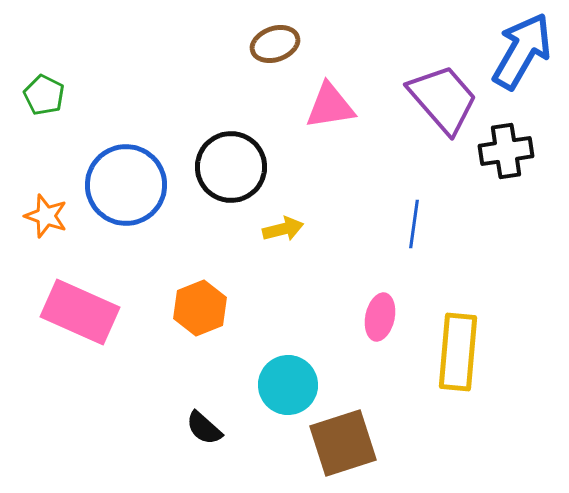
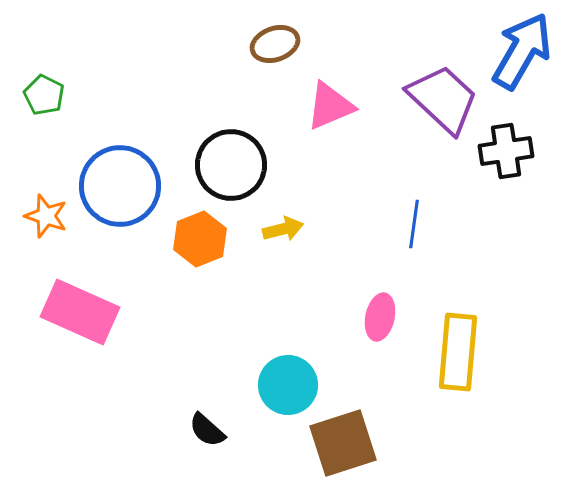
purple trapezoid: rotated 6 degrees counterclockwise
pink triangle: rotated 14 degrees counterclockwise
black circle: moved 2 px up
blue circle: moved 6 px left, 1 px down
orange hexagon: moved 69 px up
black semicircle: moved 3 px right, 2 px down
